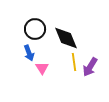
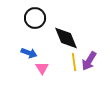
black circle: moved 11 px up
blue arrow: rotated 49 degrees counterclockwise
purple arrow: moved 1 px left, 6 px up
